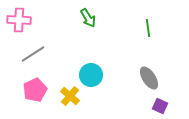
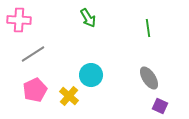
yellow cross: moved 1 px left
